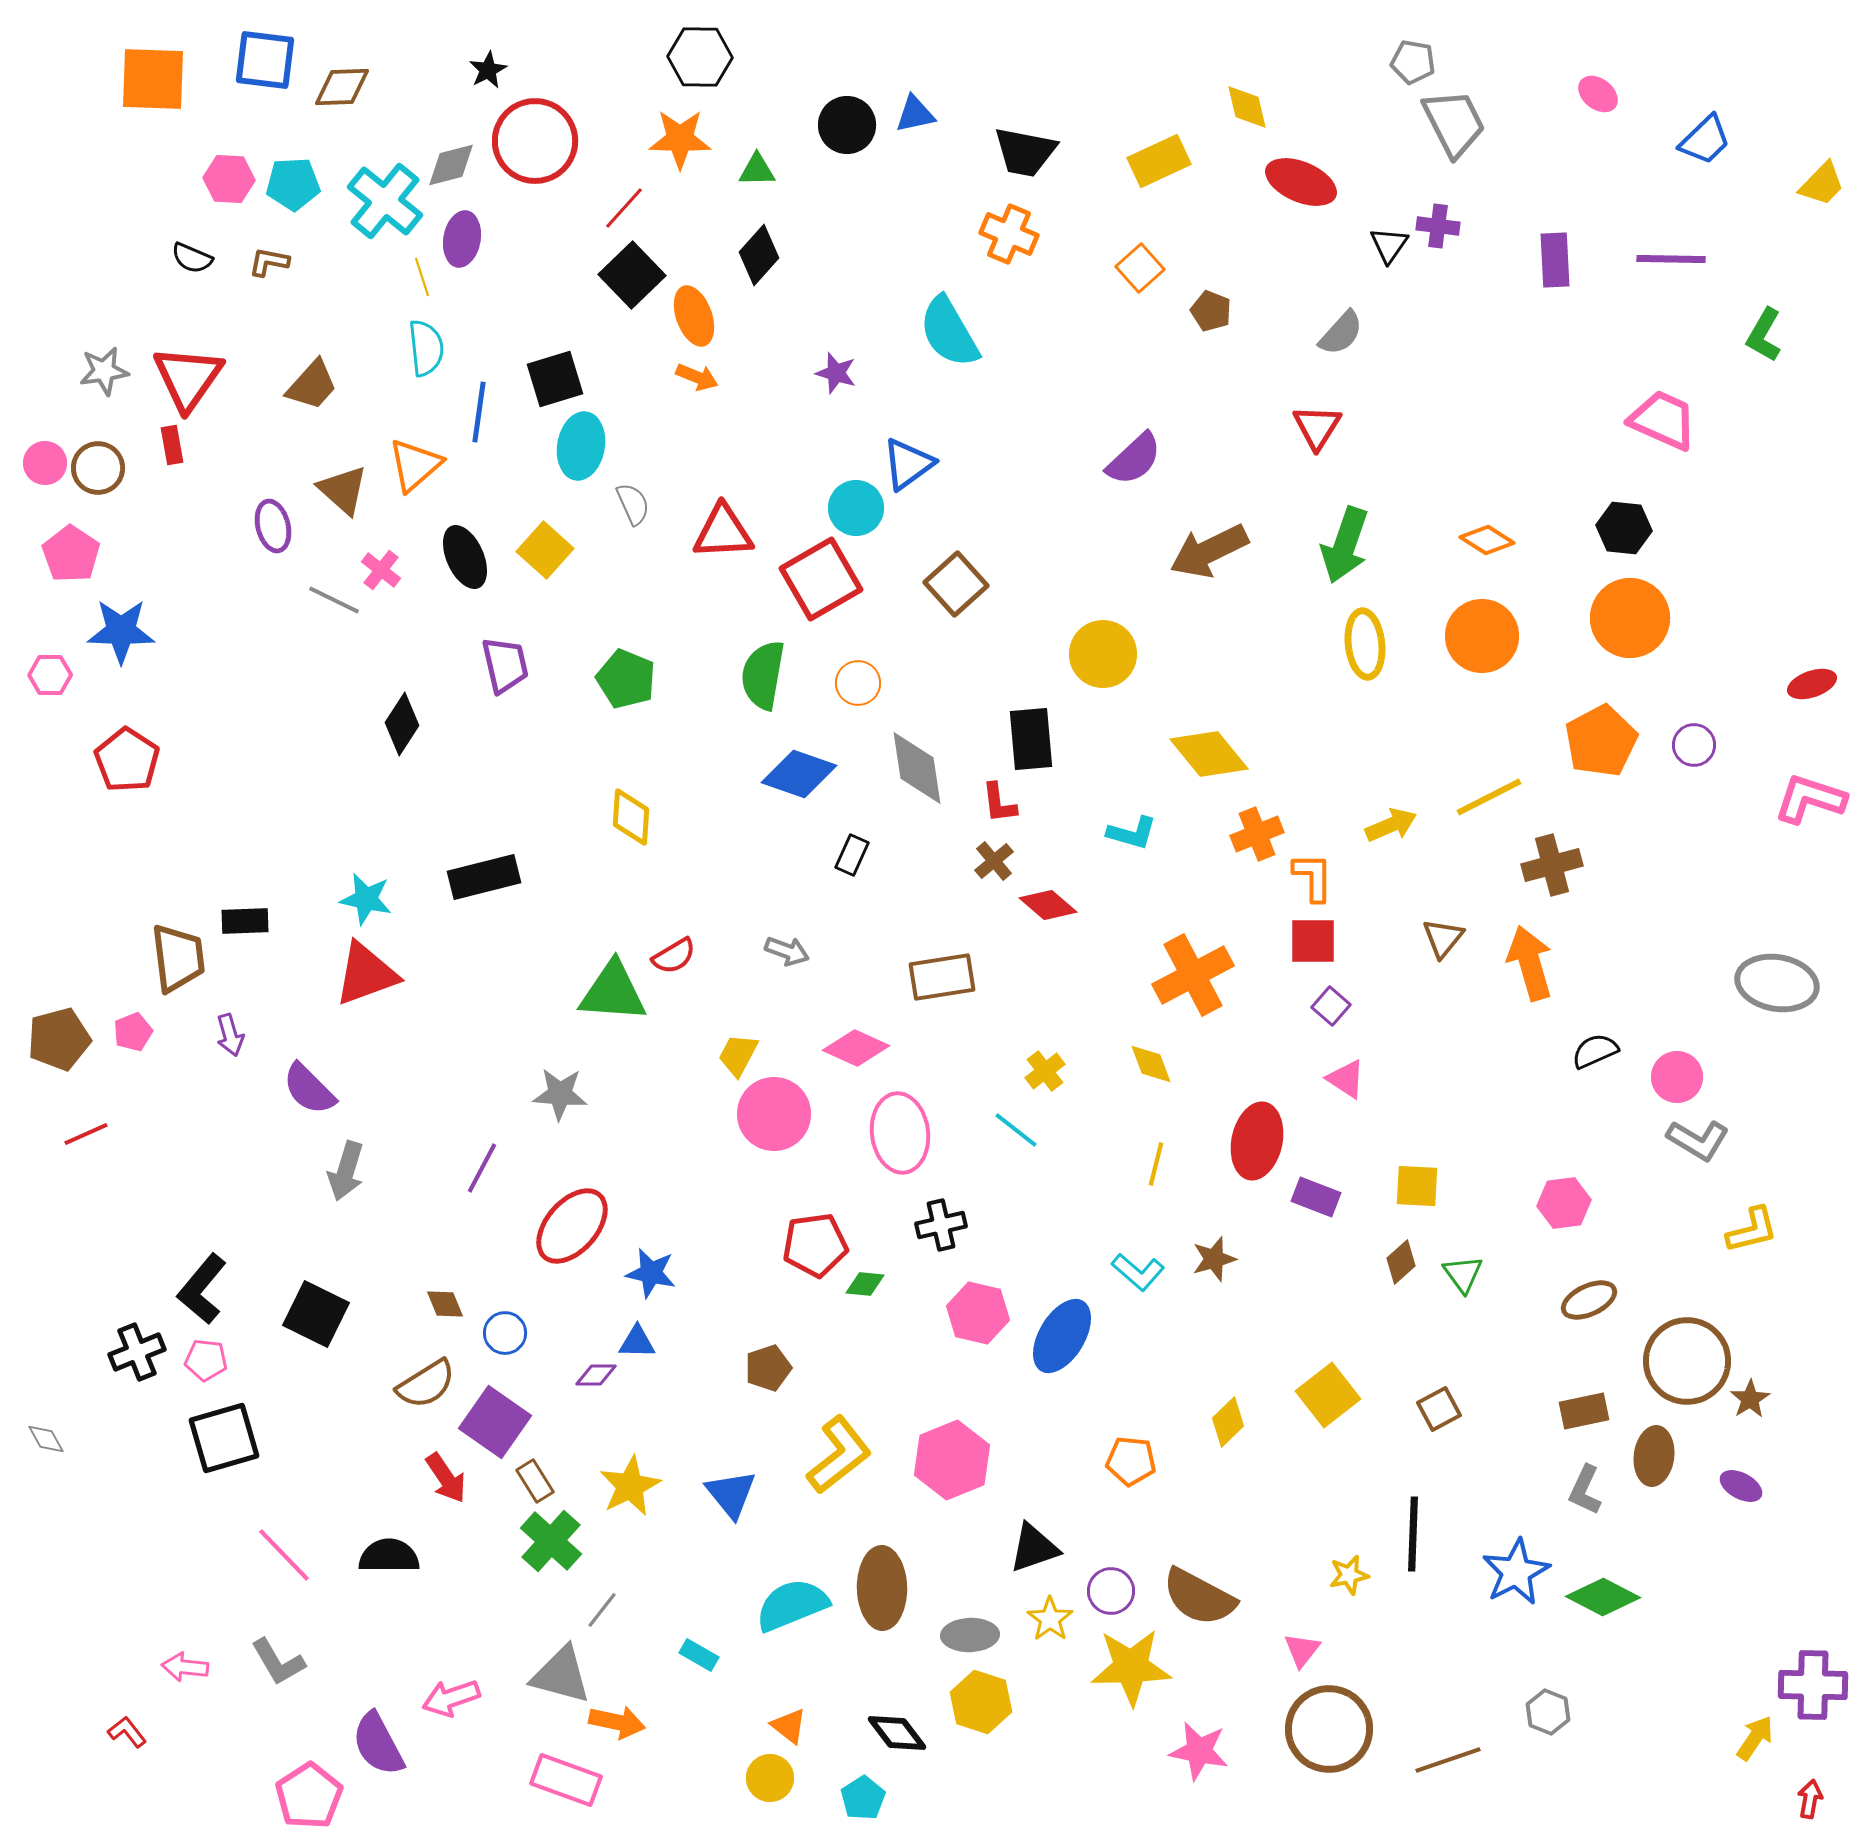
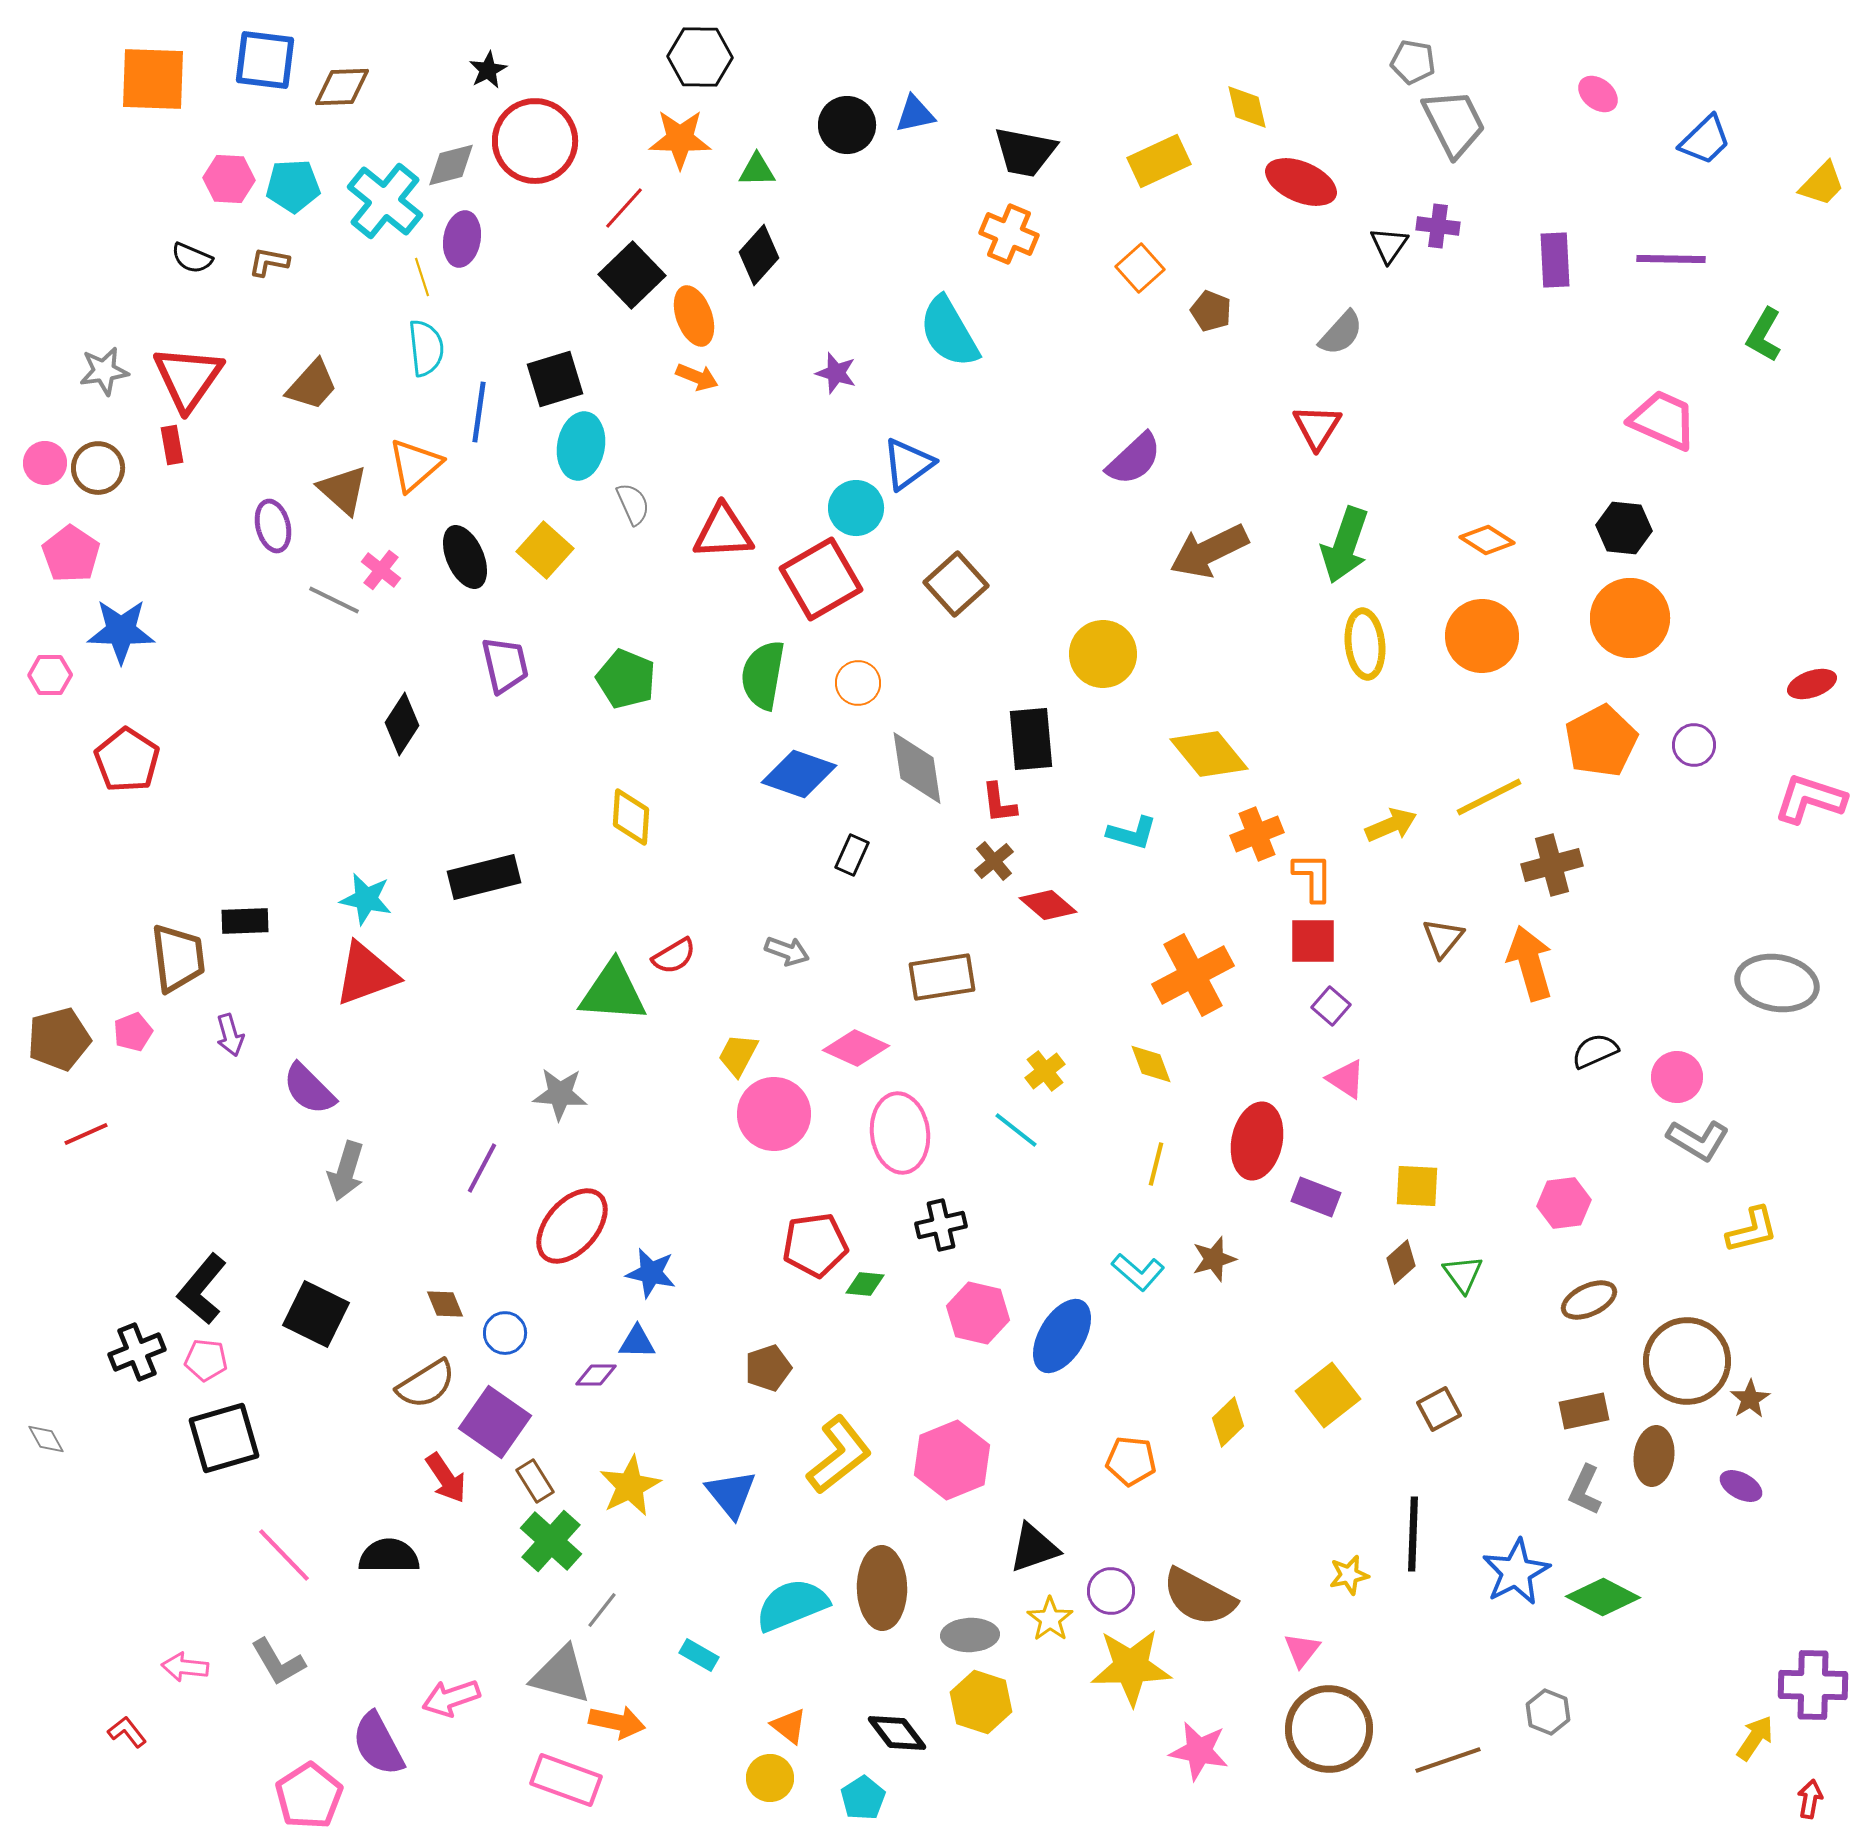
cyan pentagon at (293, 184): moved 2 px down
